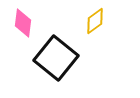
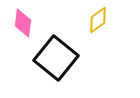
yellow diamond: moved 3 px right, 1 px up
